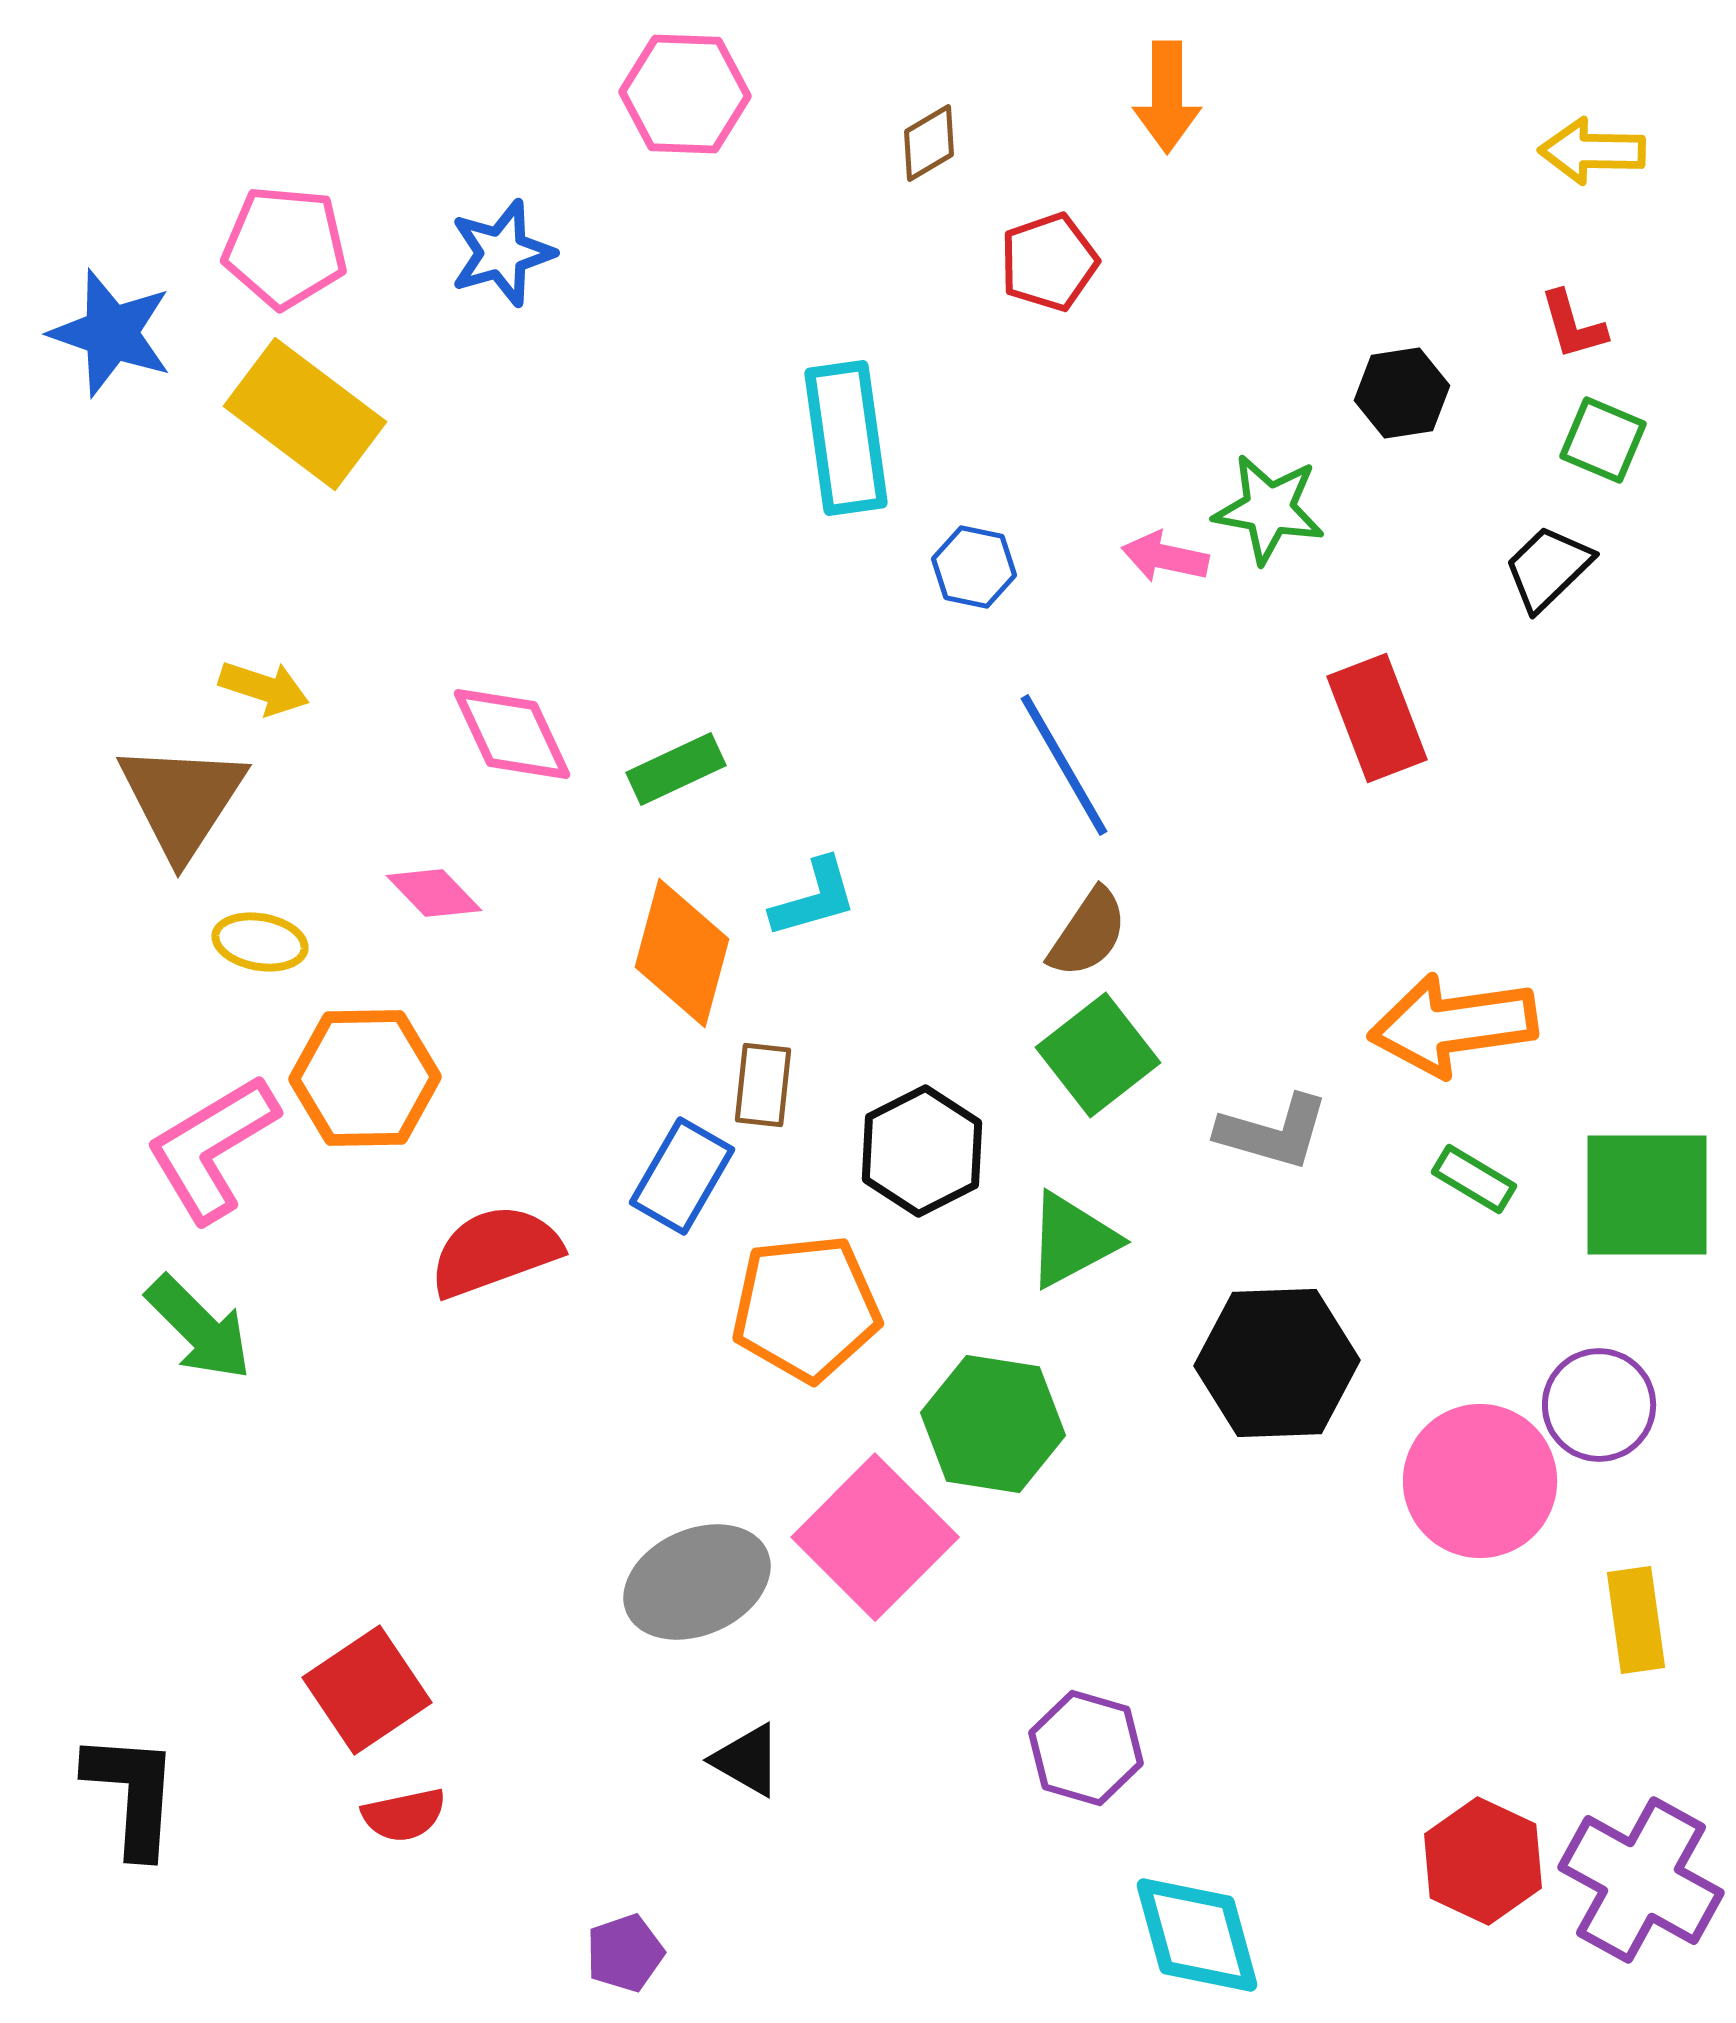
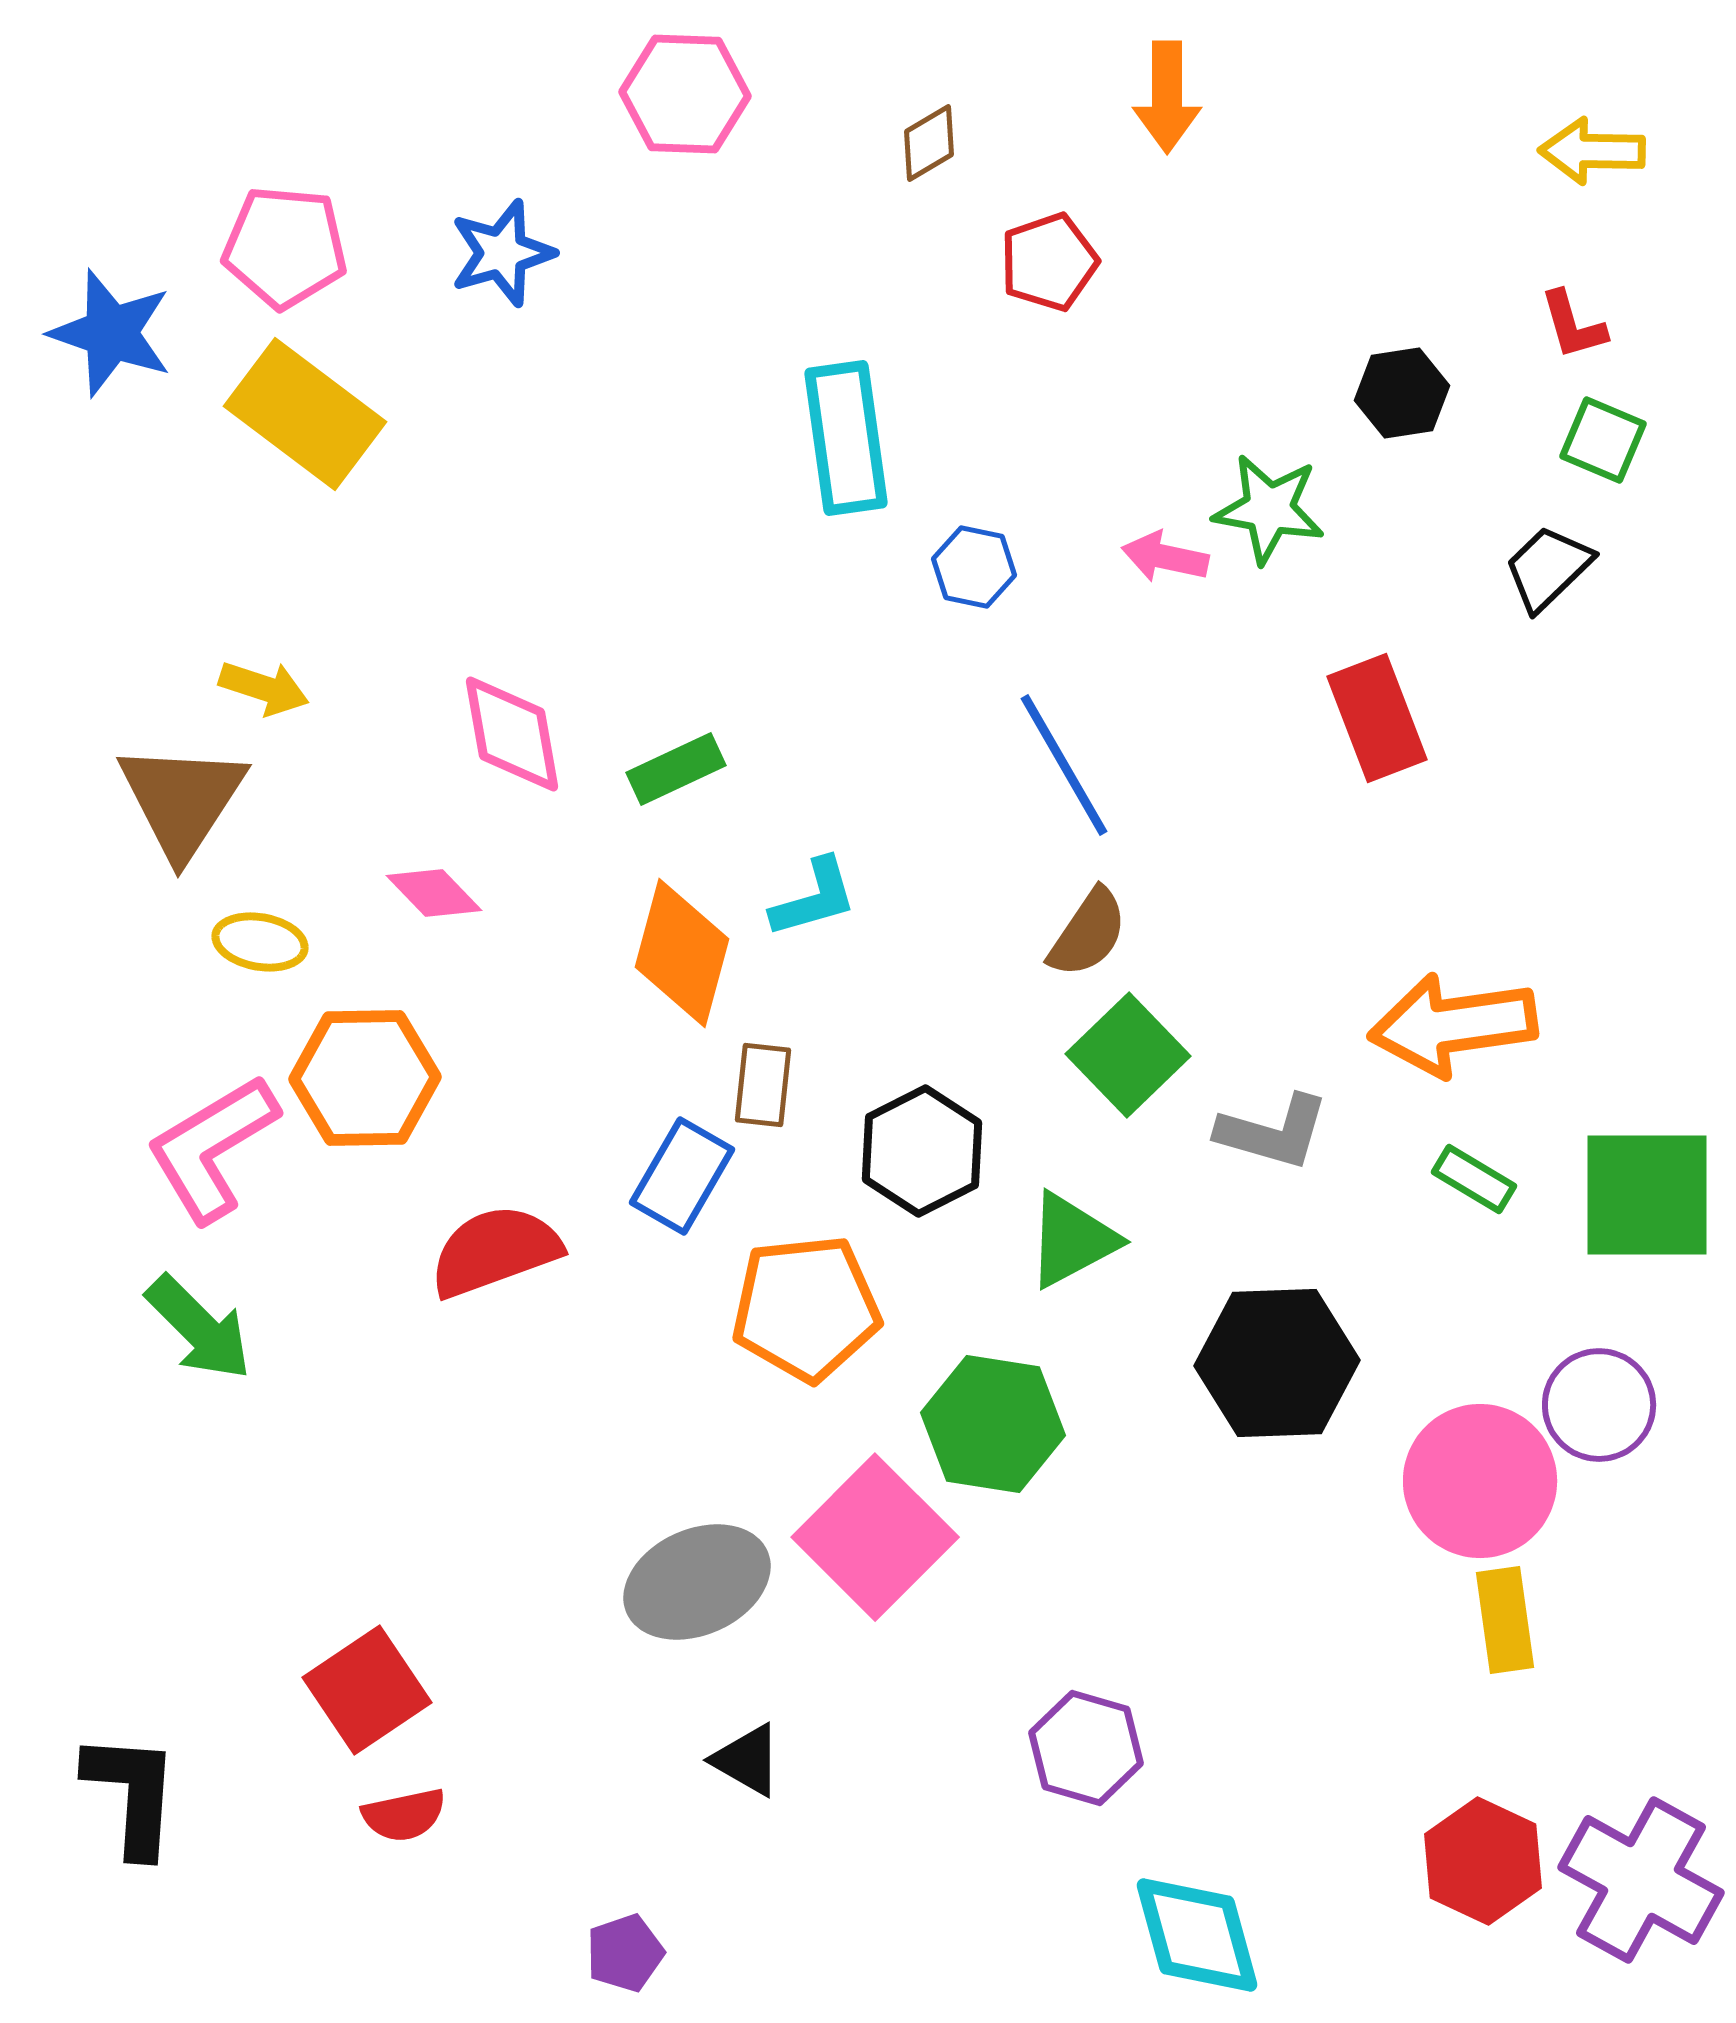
pink diamond at (512, 734): rotated 15 degrees clockwise
green square at (1098, 1055): moved 30 px right; rotated 6 degrees counterclockwise
yellow rectangle at (1636, 1620): moved 131 px left
